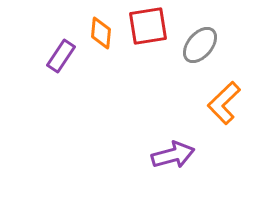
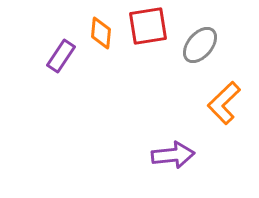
purple arrow: rotated 9 degrees clockwise
